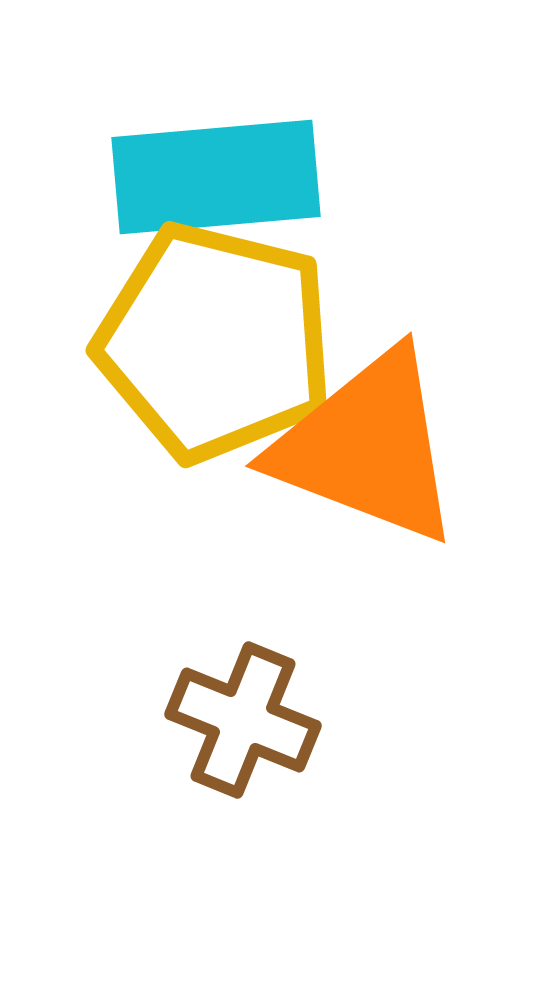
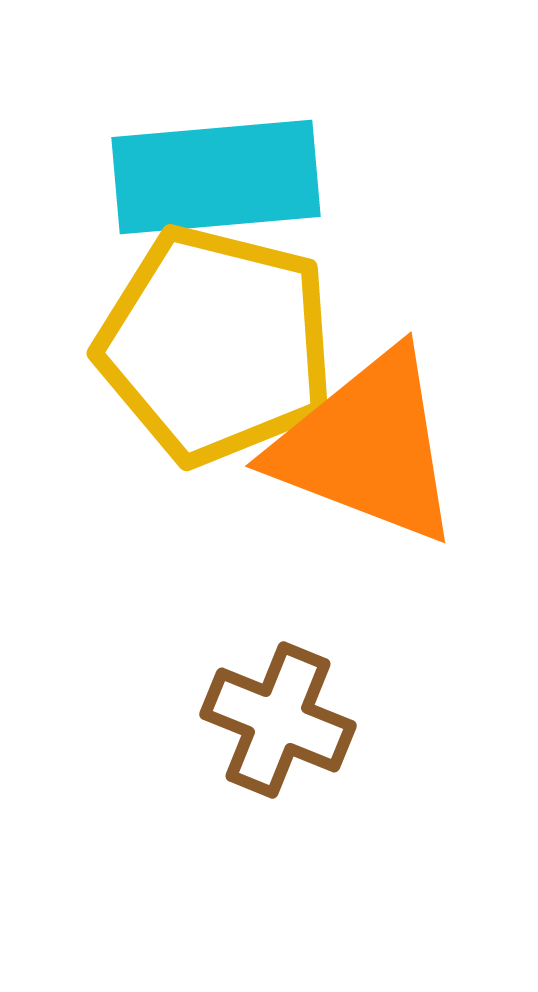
yellow pentagon: moved 1 px right, 3 px down
brown cross: moved 35 px right
